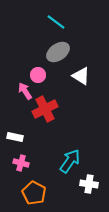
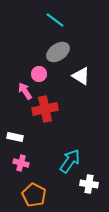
cyan line: moved 1 px left, 2 px up
pink circle: moved 1 px right, 1 px up
red cross: rotated 15 degrees clockwise
orange pentagon: moved 2 px down
